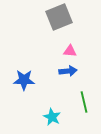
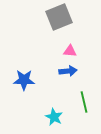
cyan star: moved 2 px right
